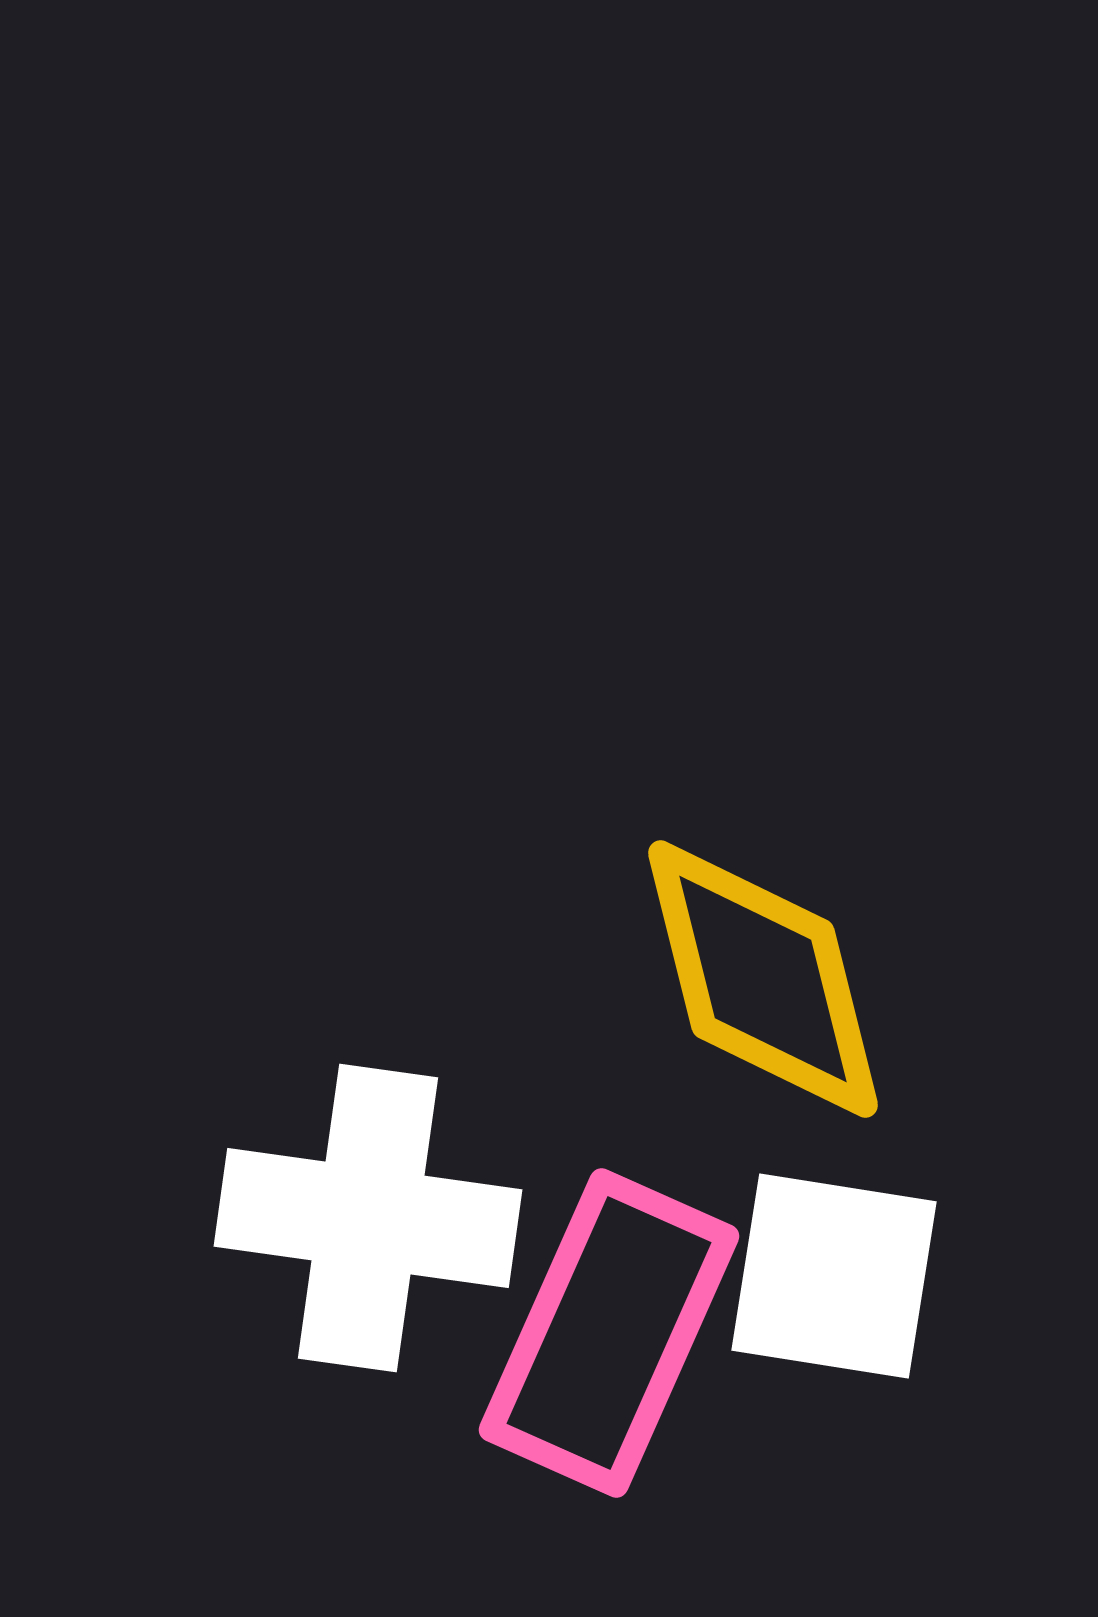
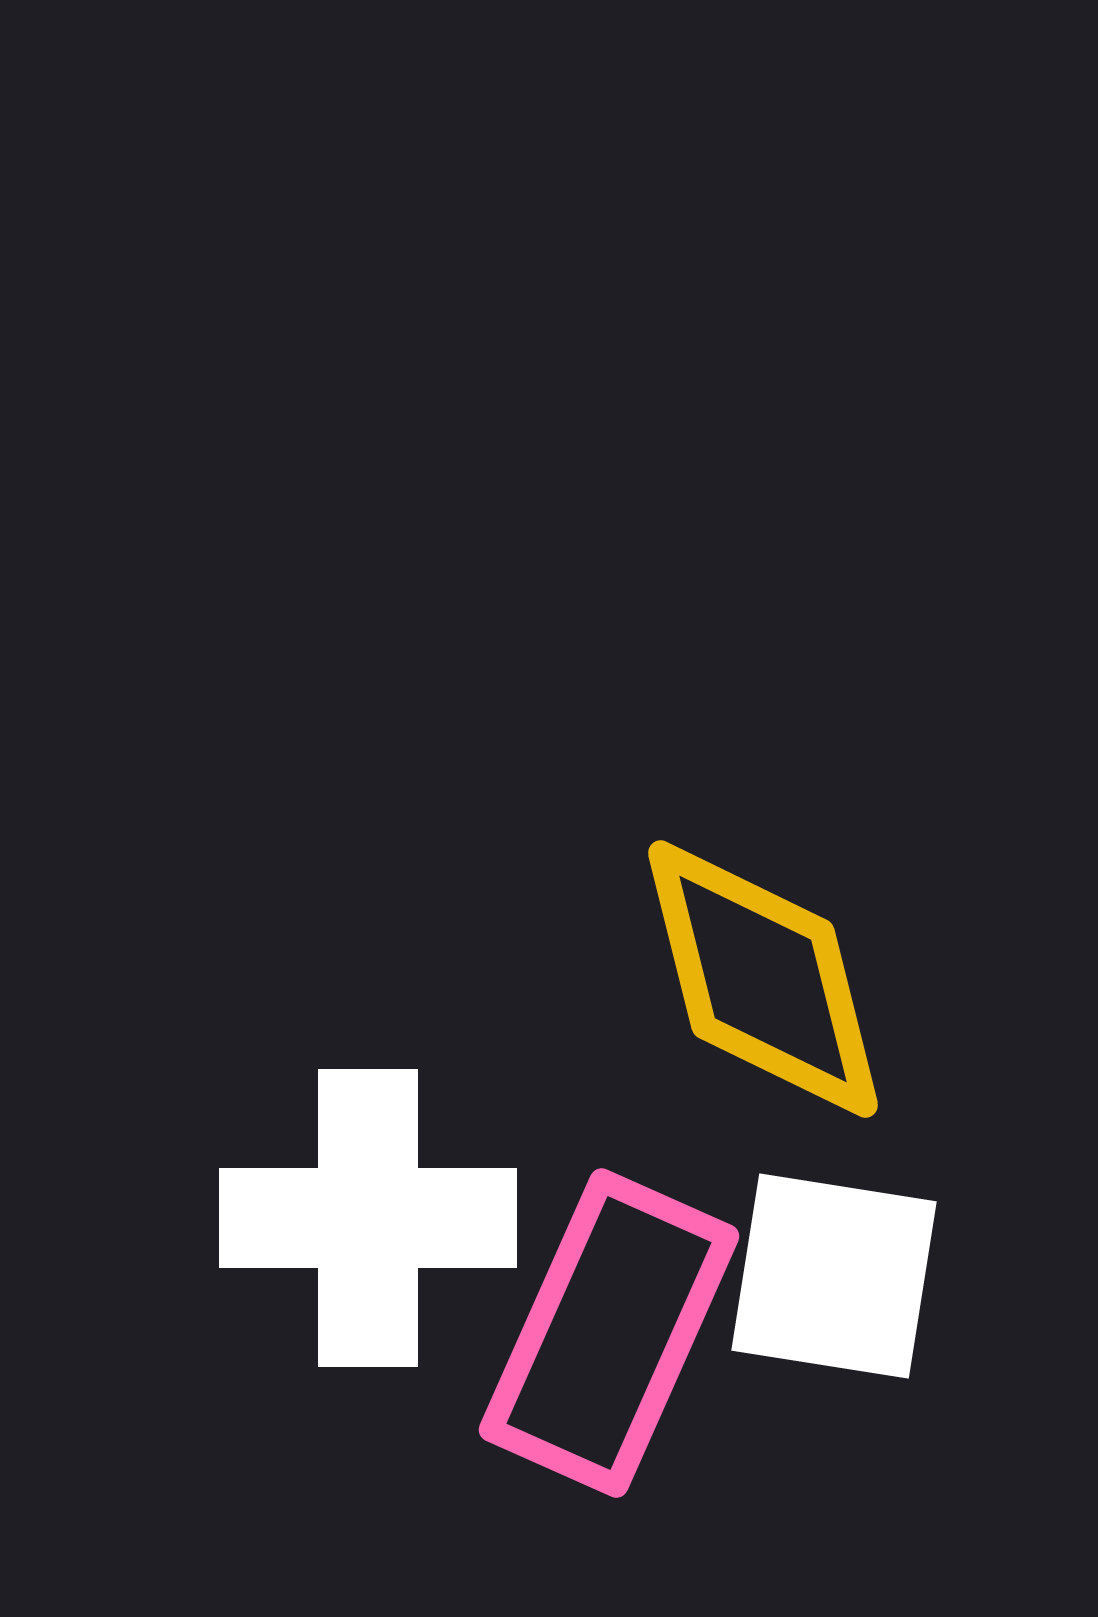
white cross: rotated 8 degrees counterclockwise
